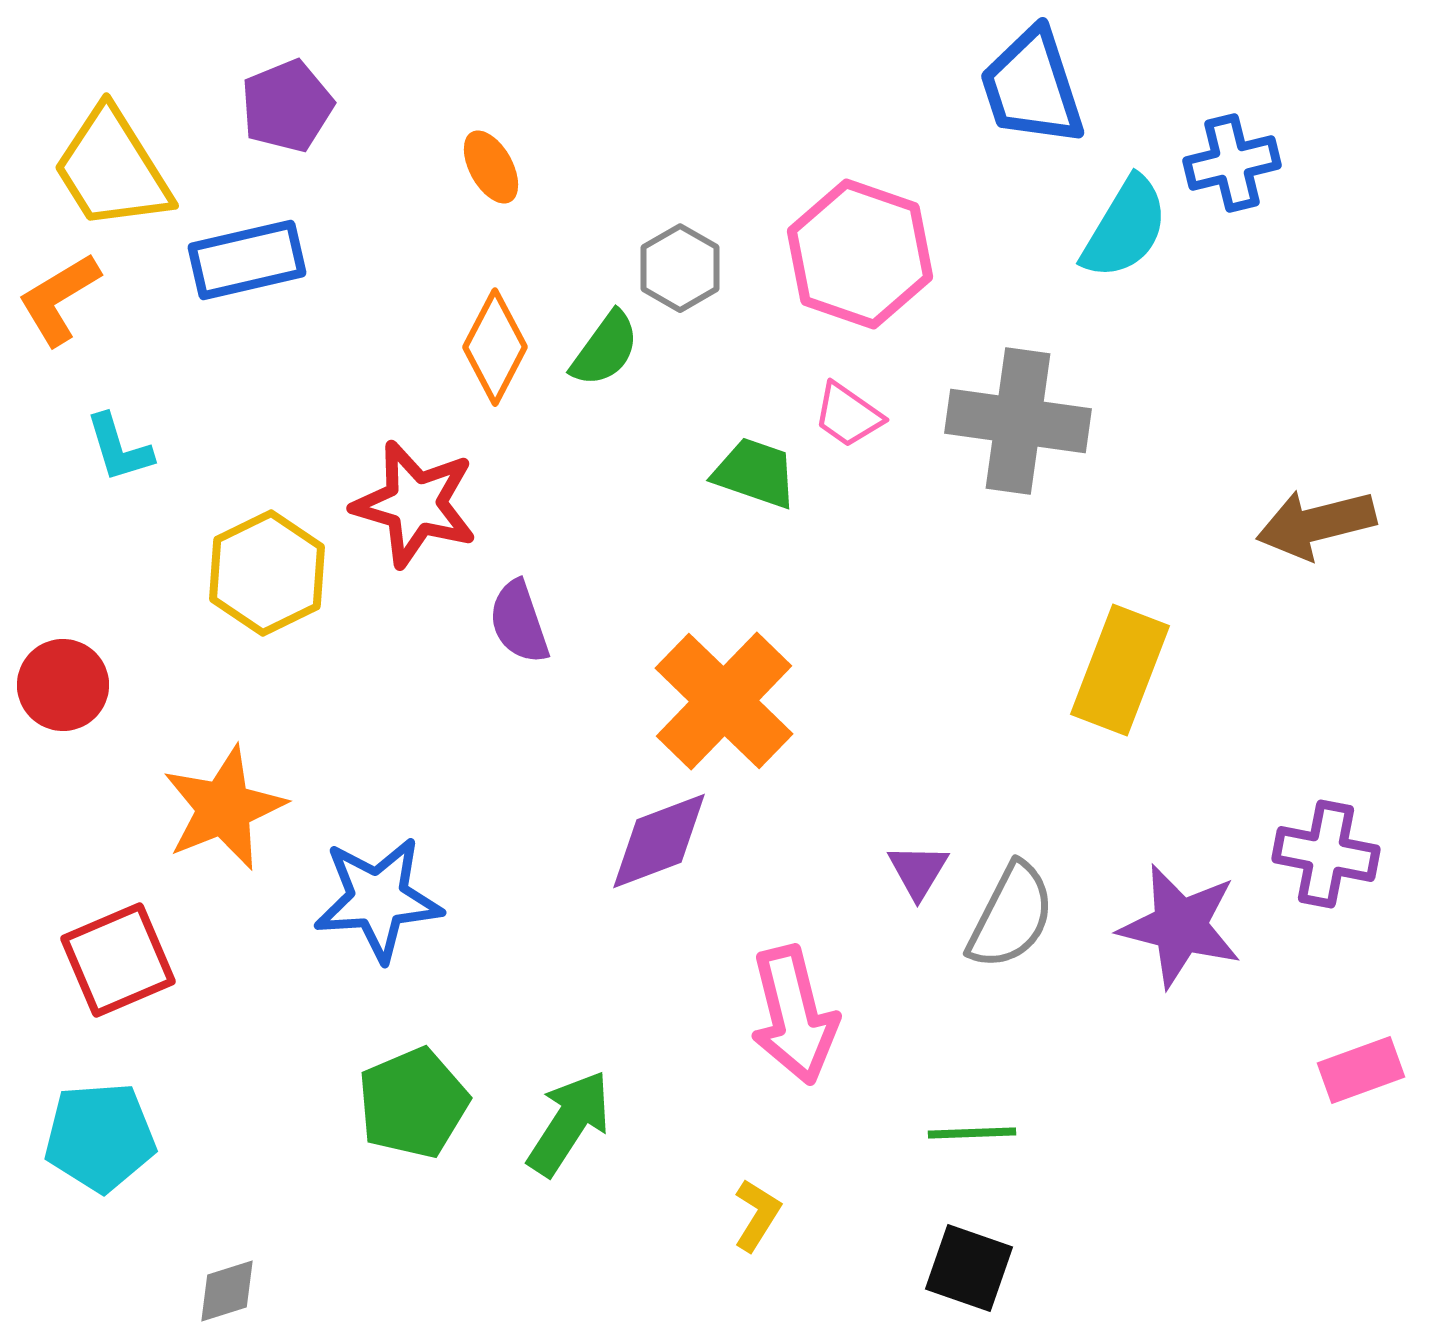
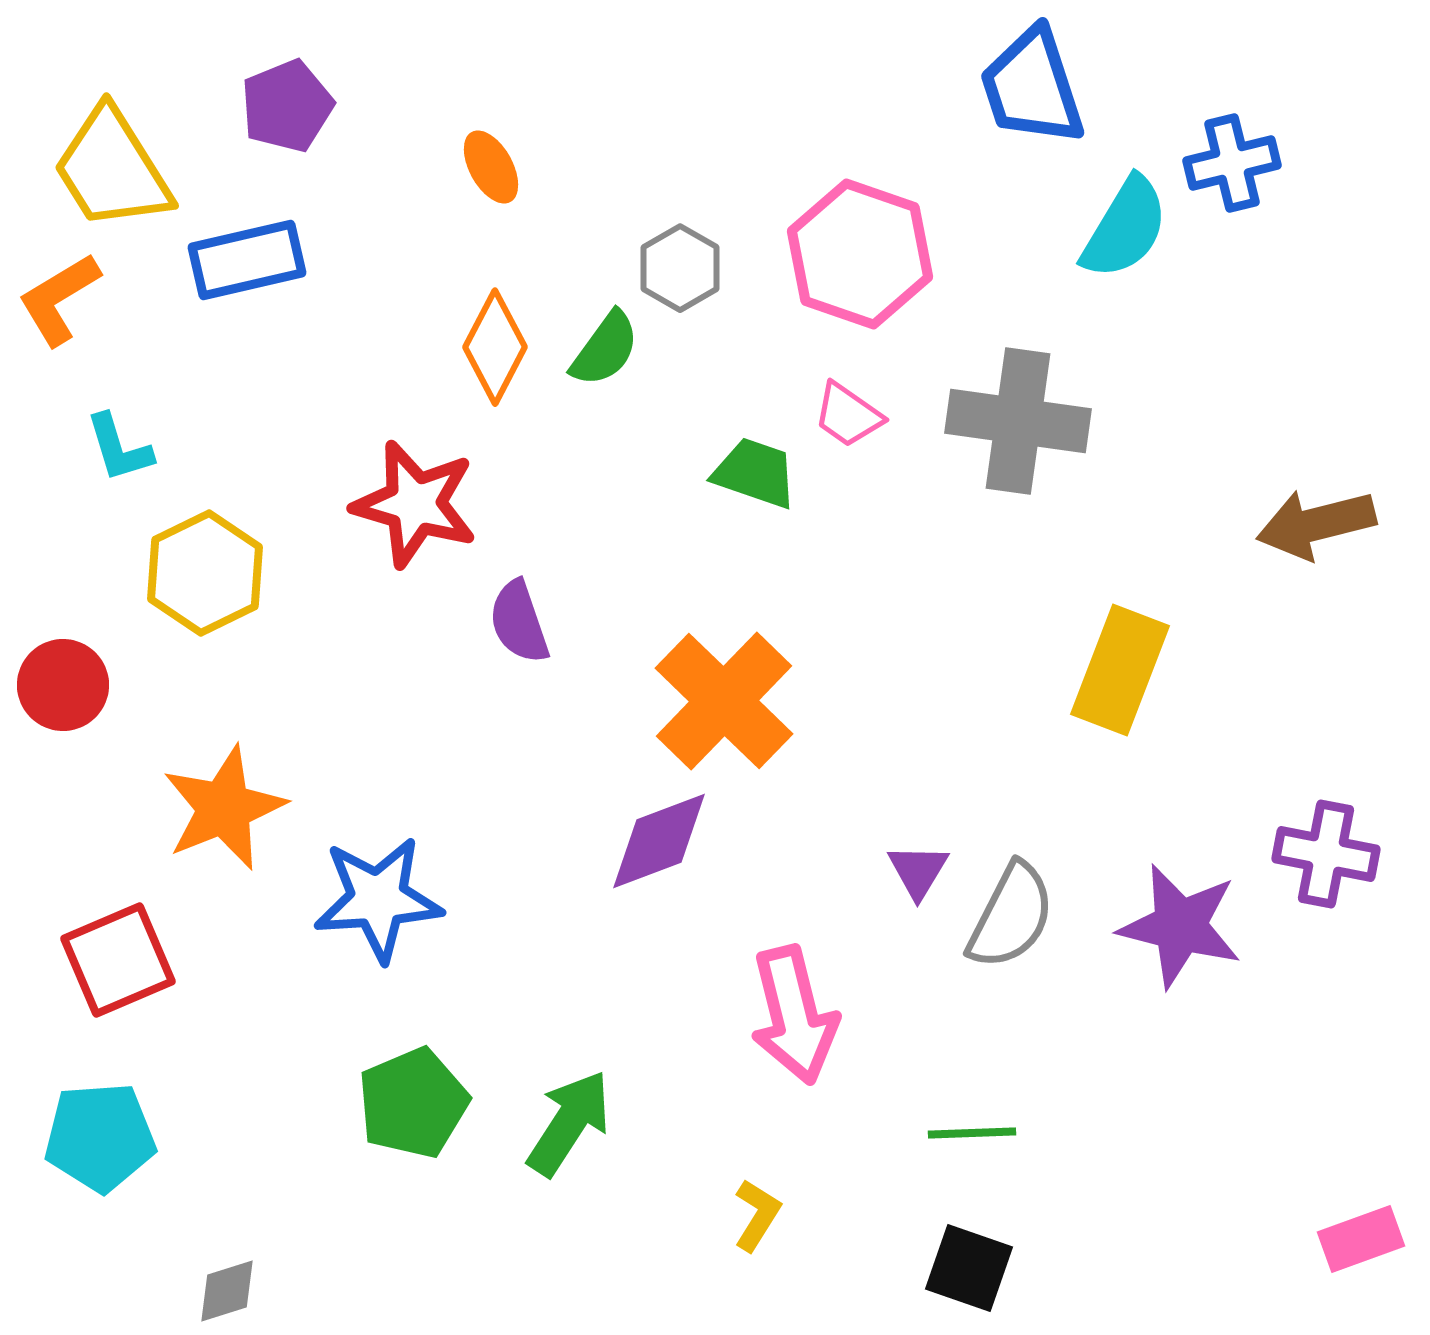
yellow hexagon: moved 62 px left
pink rectangle: moved 169 px down
